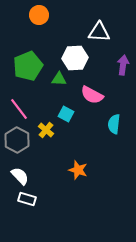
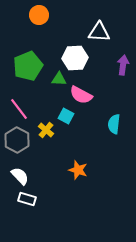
pink semicircle: moved 11 px left
cyan square: moved 2 px down
